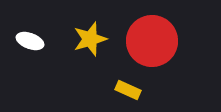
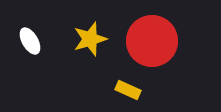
white ellipse: rotated 40 degrees clockwise
